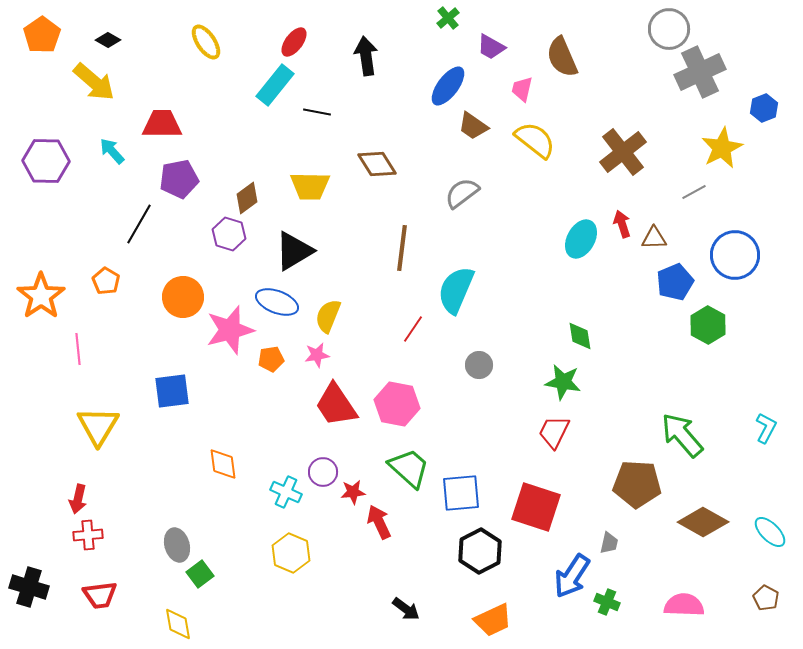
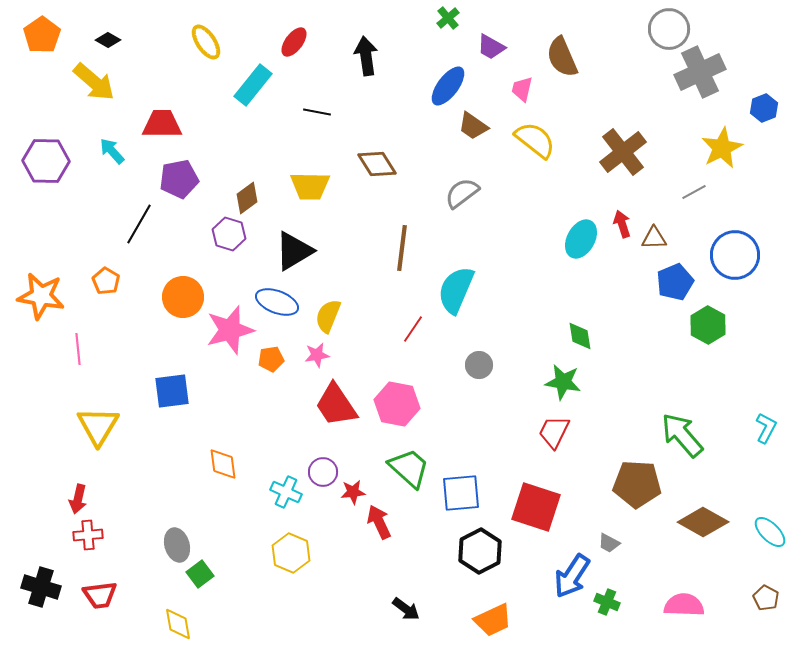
cyan rectangle at (275, 85): moved 22 px left
orange star at (41, 296): rotated 27 degrees counterclockwise
gray trapezoid at (609, 543): rotated 105 degrees clockwise
black cross at (29, 587): moved 12 px right
